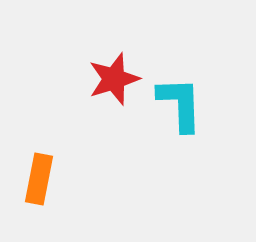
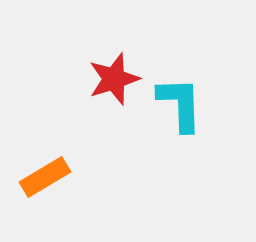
orange rectangle: moved 6 px right, 2 px up; rotated 48 degrees clockwise
